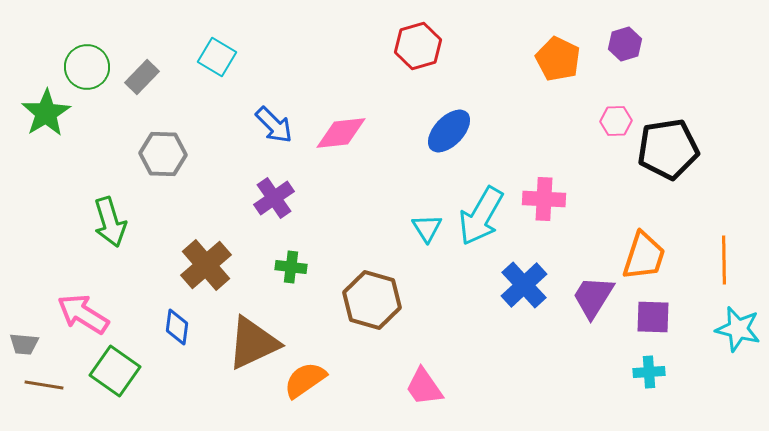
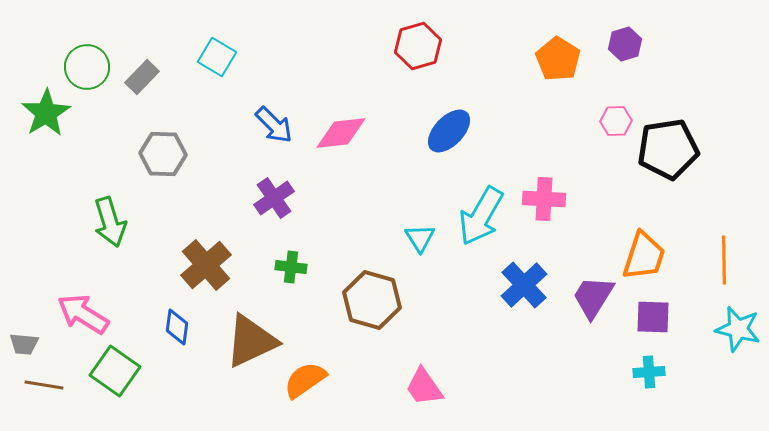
orange pentagon: rotated 6 degrees clockwise
cyan triangle: moved 7 px left, 10 px down
brown triangle: moved 2 px left, 2 px up
